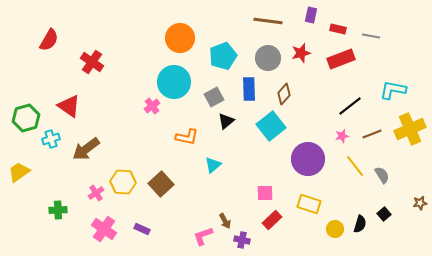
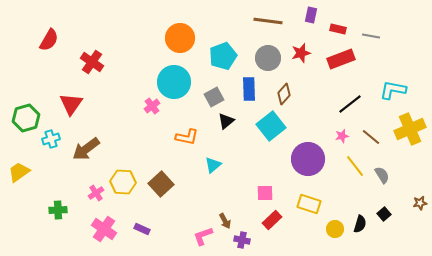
red triangle at (69, 106): moved 2 px right, 2 px up; rotated 30 degrees clockwise
black line at (350, 106): moved 2 px up
brown line at (372, 134): moved 1 px left, 3 px down; rotated 60 degrees clockwise
